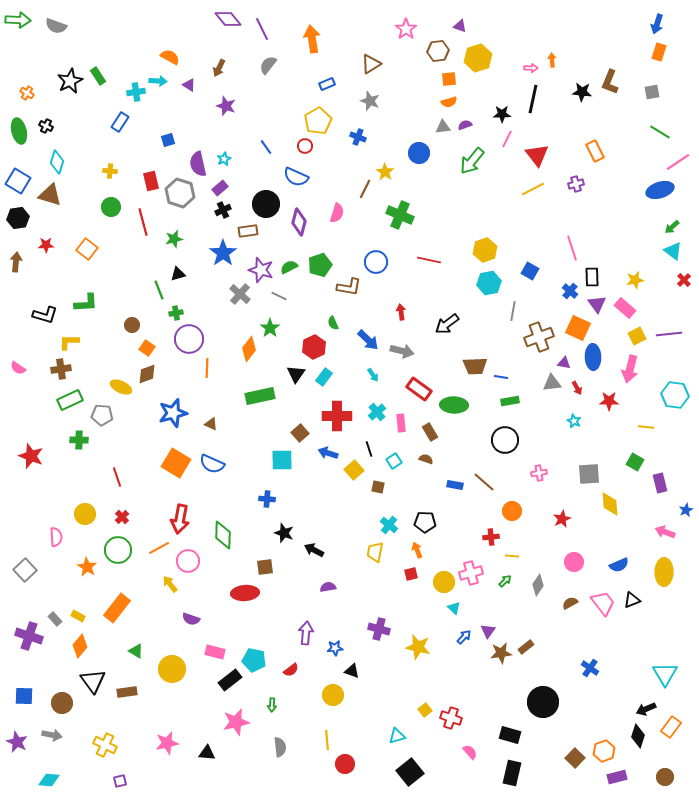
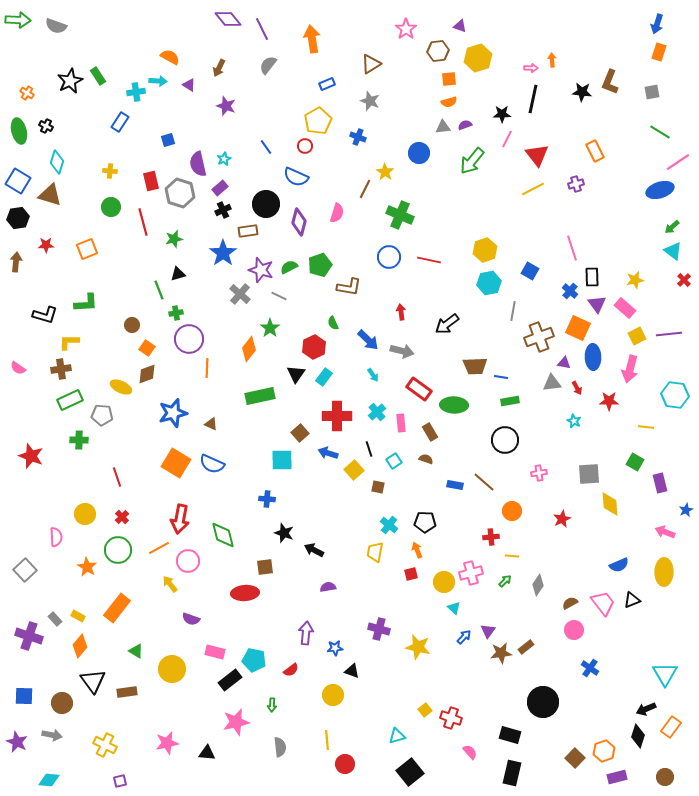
orange square at (87, 249): rotated 30 degrees clockwise
blue circle at (376, 262): moved 13 px right, 5 px up
green diamond at (223, 535): rotated 16 degrees counterclockwise
pink circle at (574, 562): moved 68 px down
